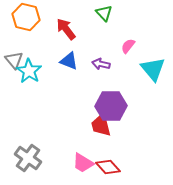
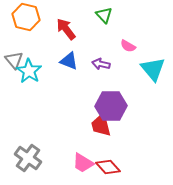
green triangle: moved 2 px down
pink semicircle: rotated 98 degrees counterclockwise
